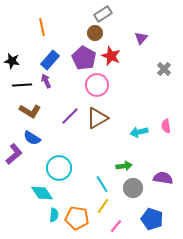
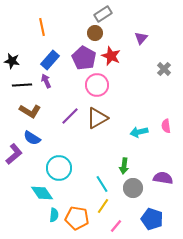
green arrow: rotated 105 degrees clockwise
